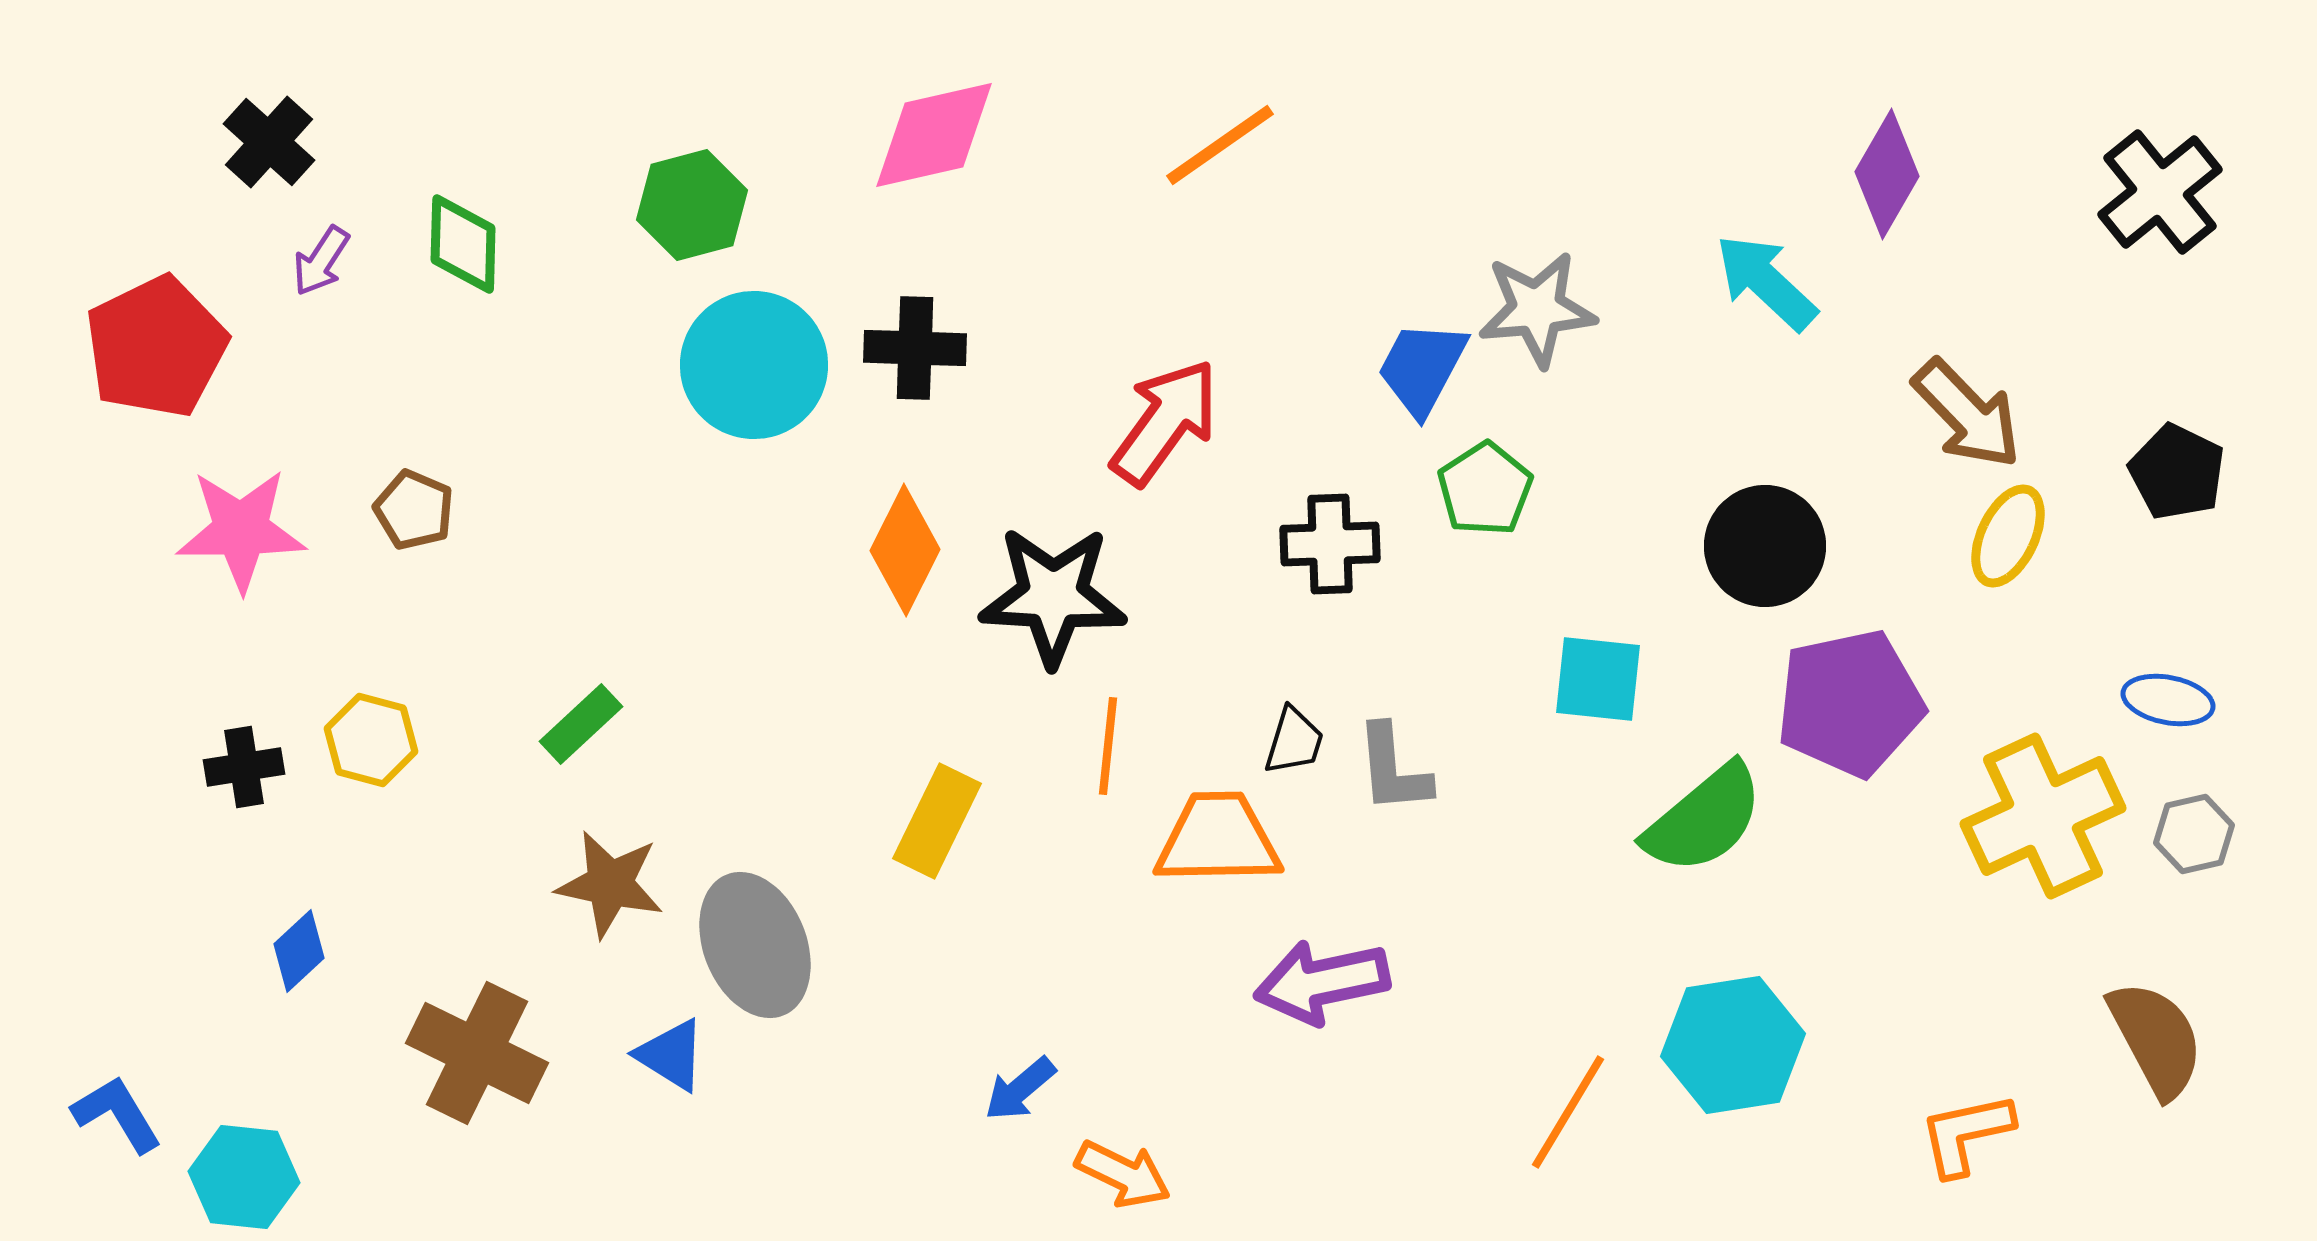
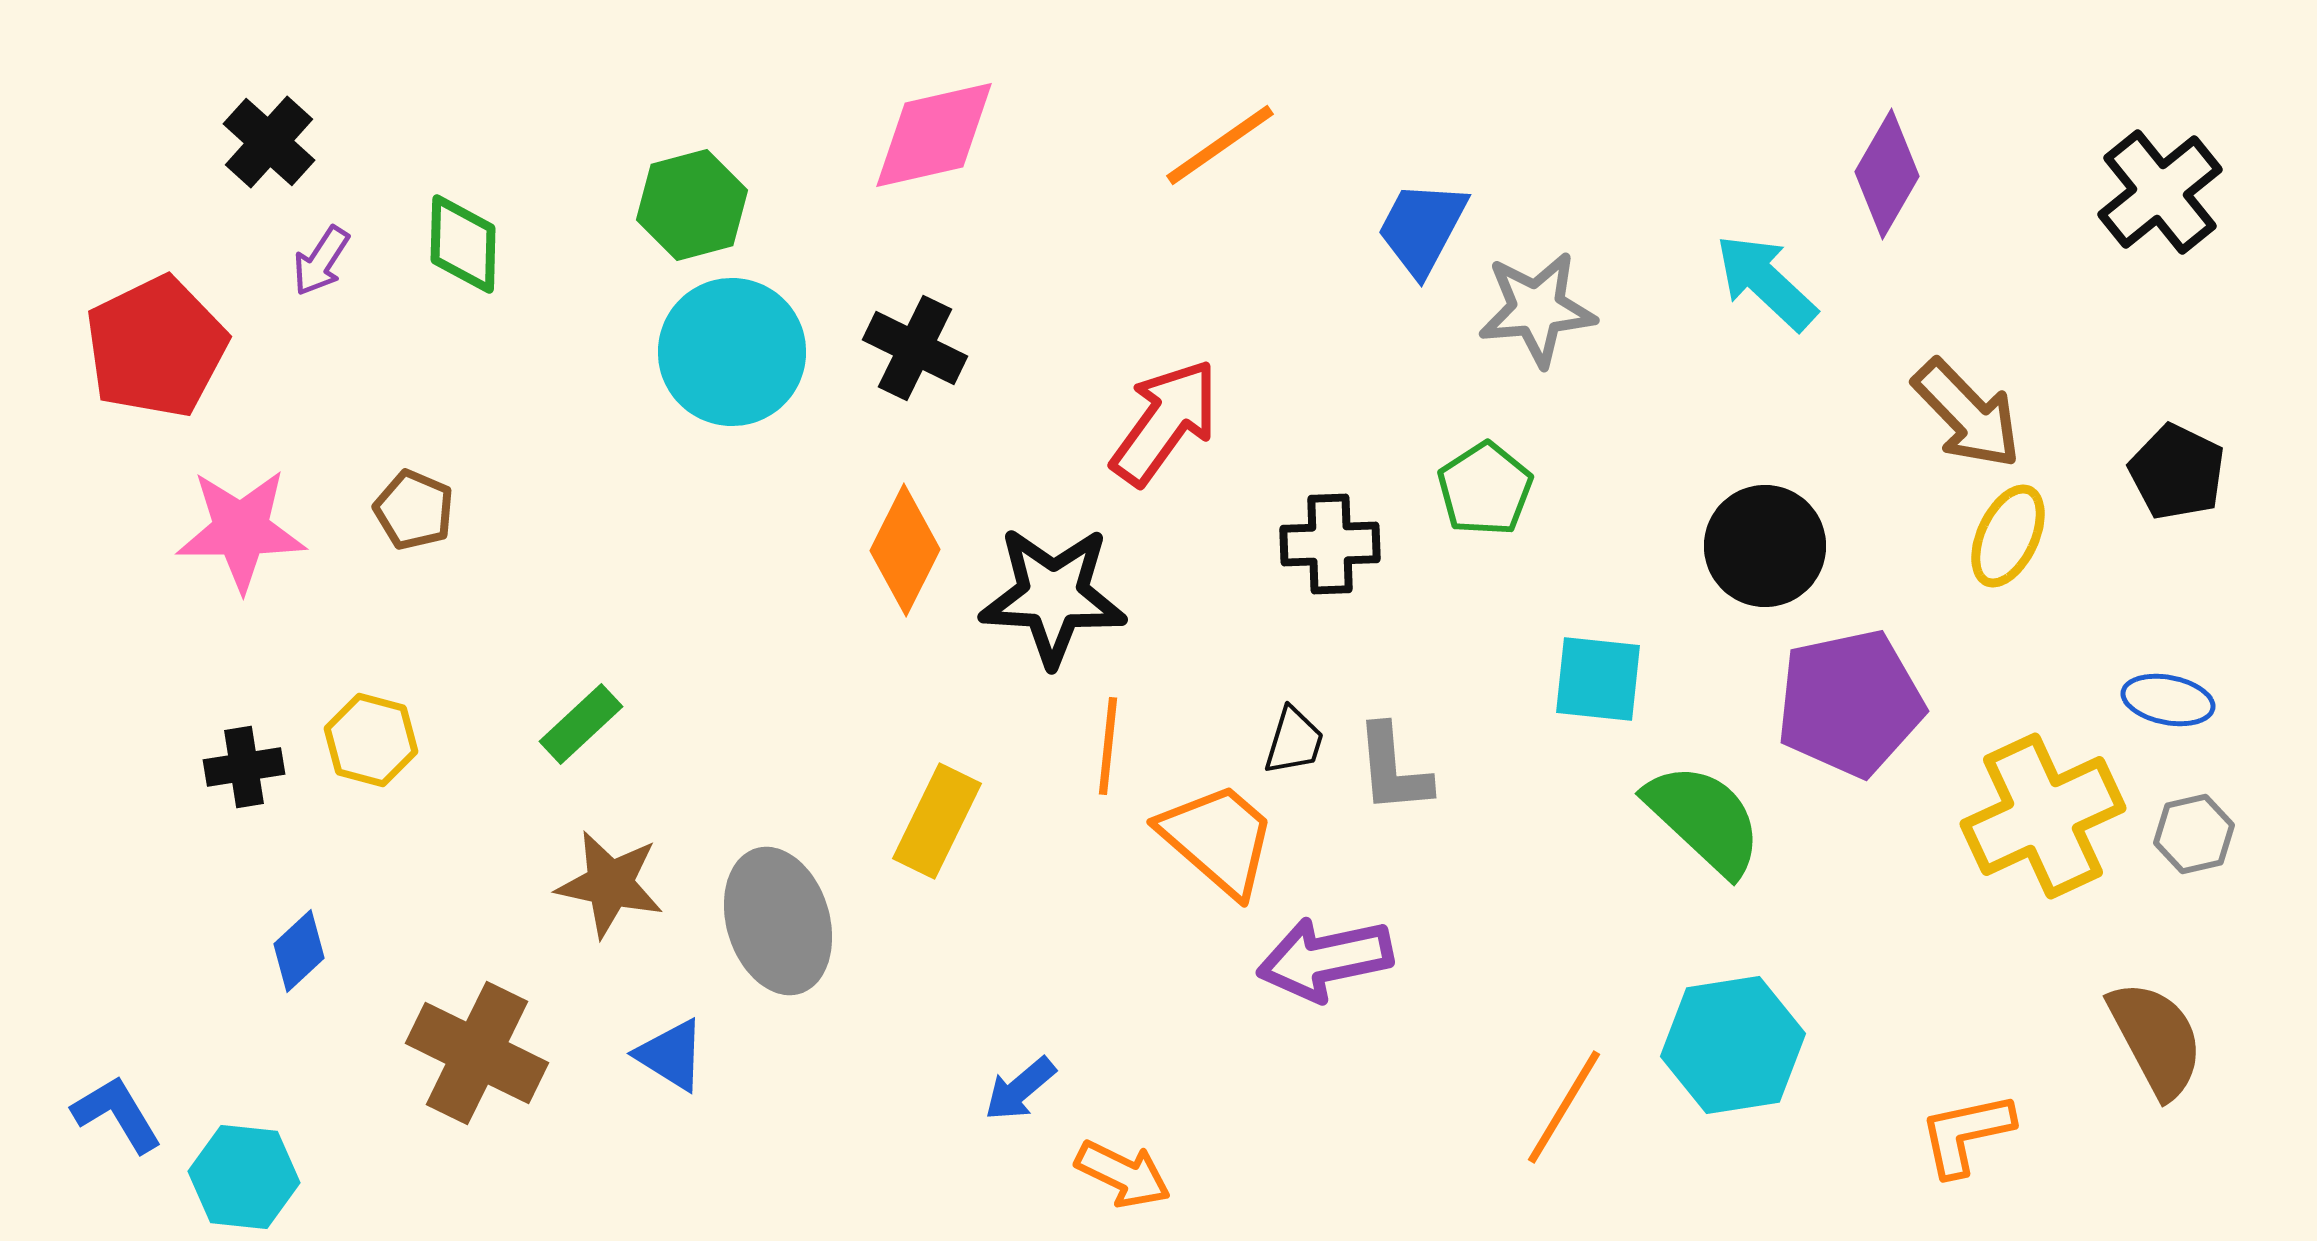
black cross at (915, 348): rotated 24 degrees clockwise
cyan circle at (754, 365): moved 22 px left, 13 px up
blue trapezoid at (1422, 368): moved 140 px up
green semicircle at (1704, 819): rotated 97 degrees counterclockwise
orange trapezoid at (1218, 839): rotated 42 degrees clockwise
gray ellipse at (755, 945): moved 23 px right, 24 px up; rotated 5 degrees clockwise
purple arrow at (1322, 982): moved 3 px right, 23 px up
orange line at (1568, 1112): moved 4 px left, 5 px up
